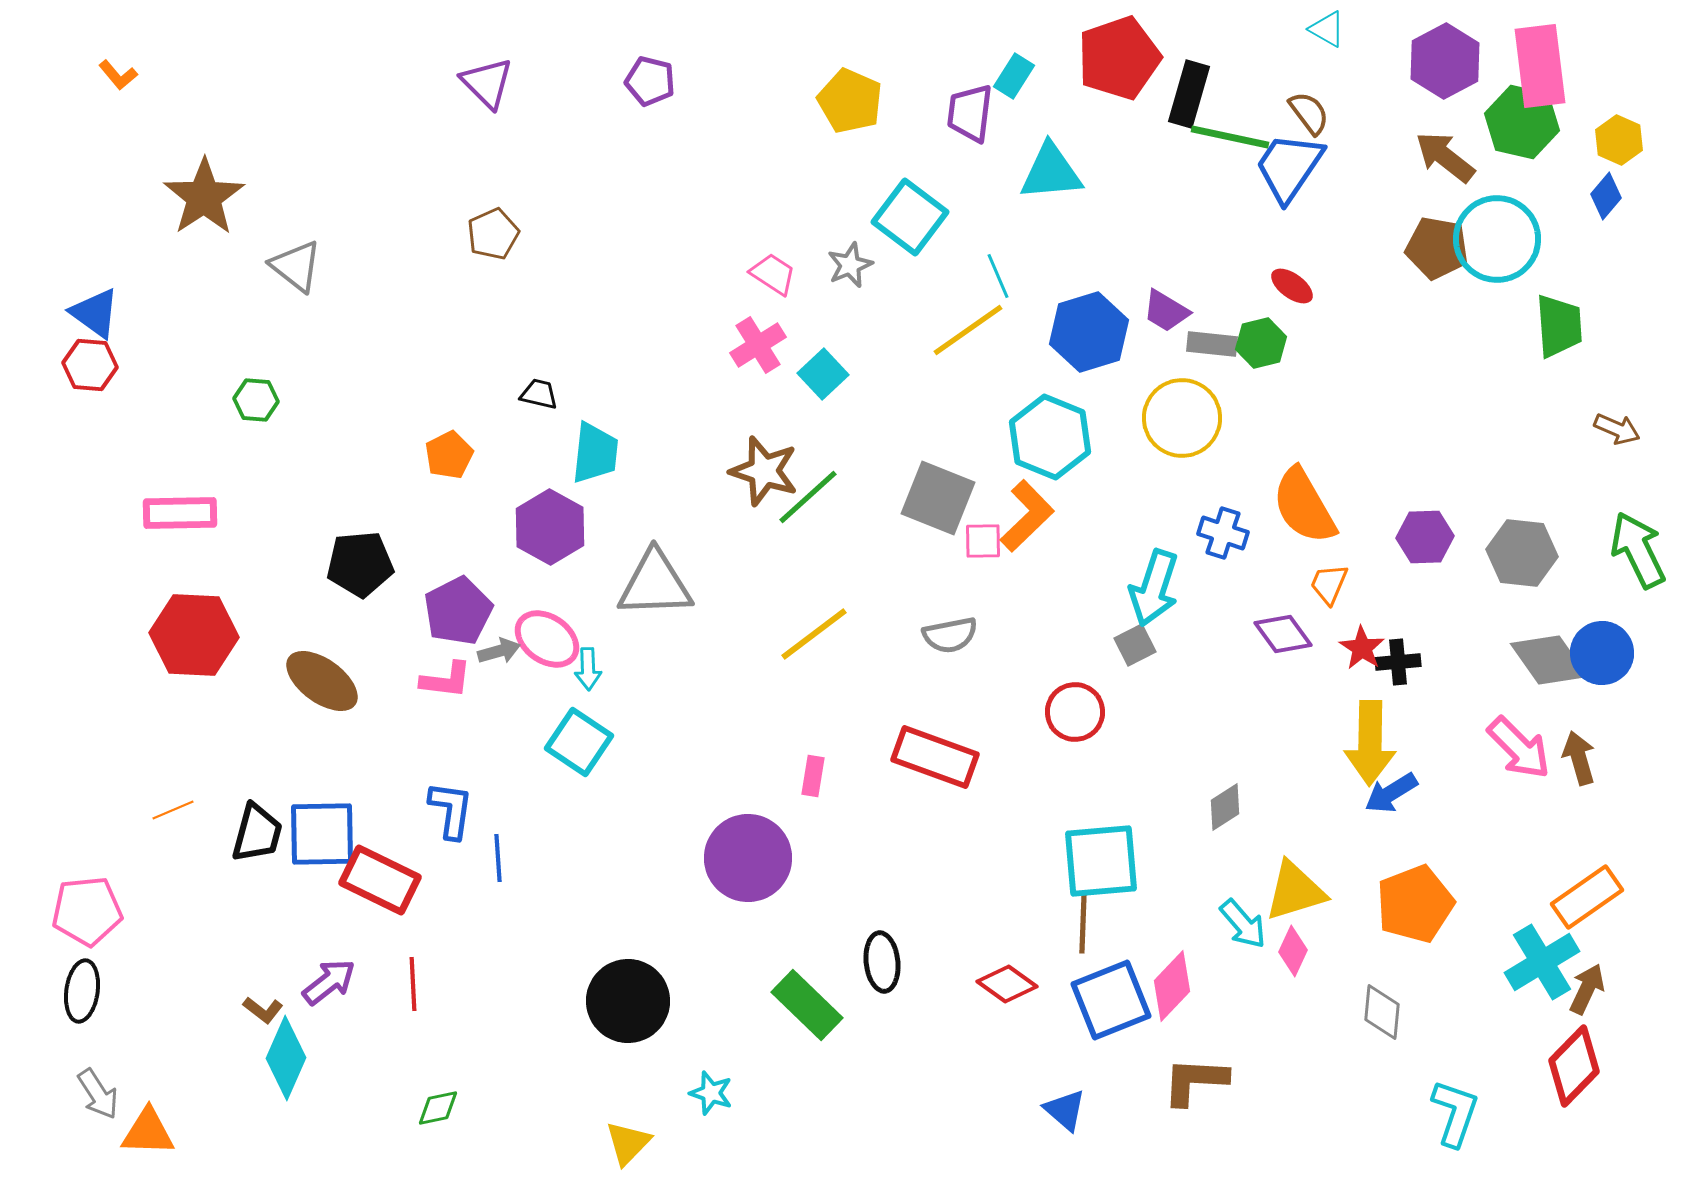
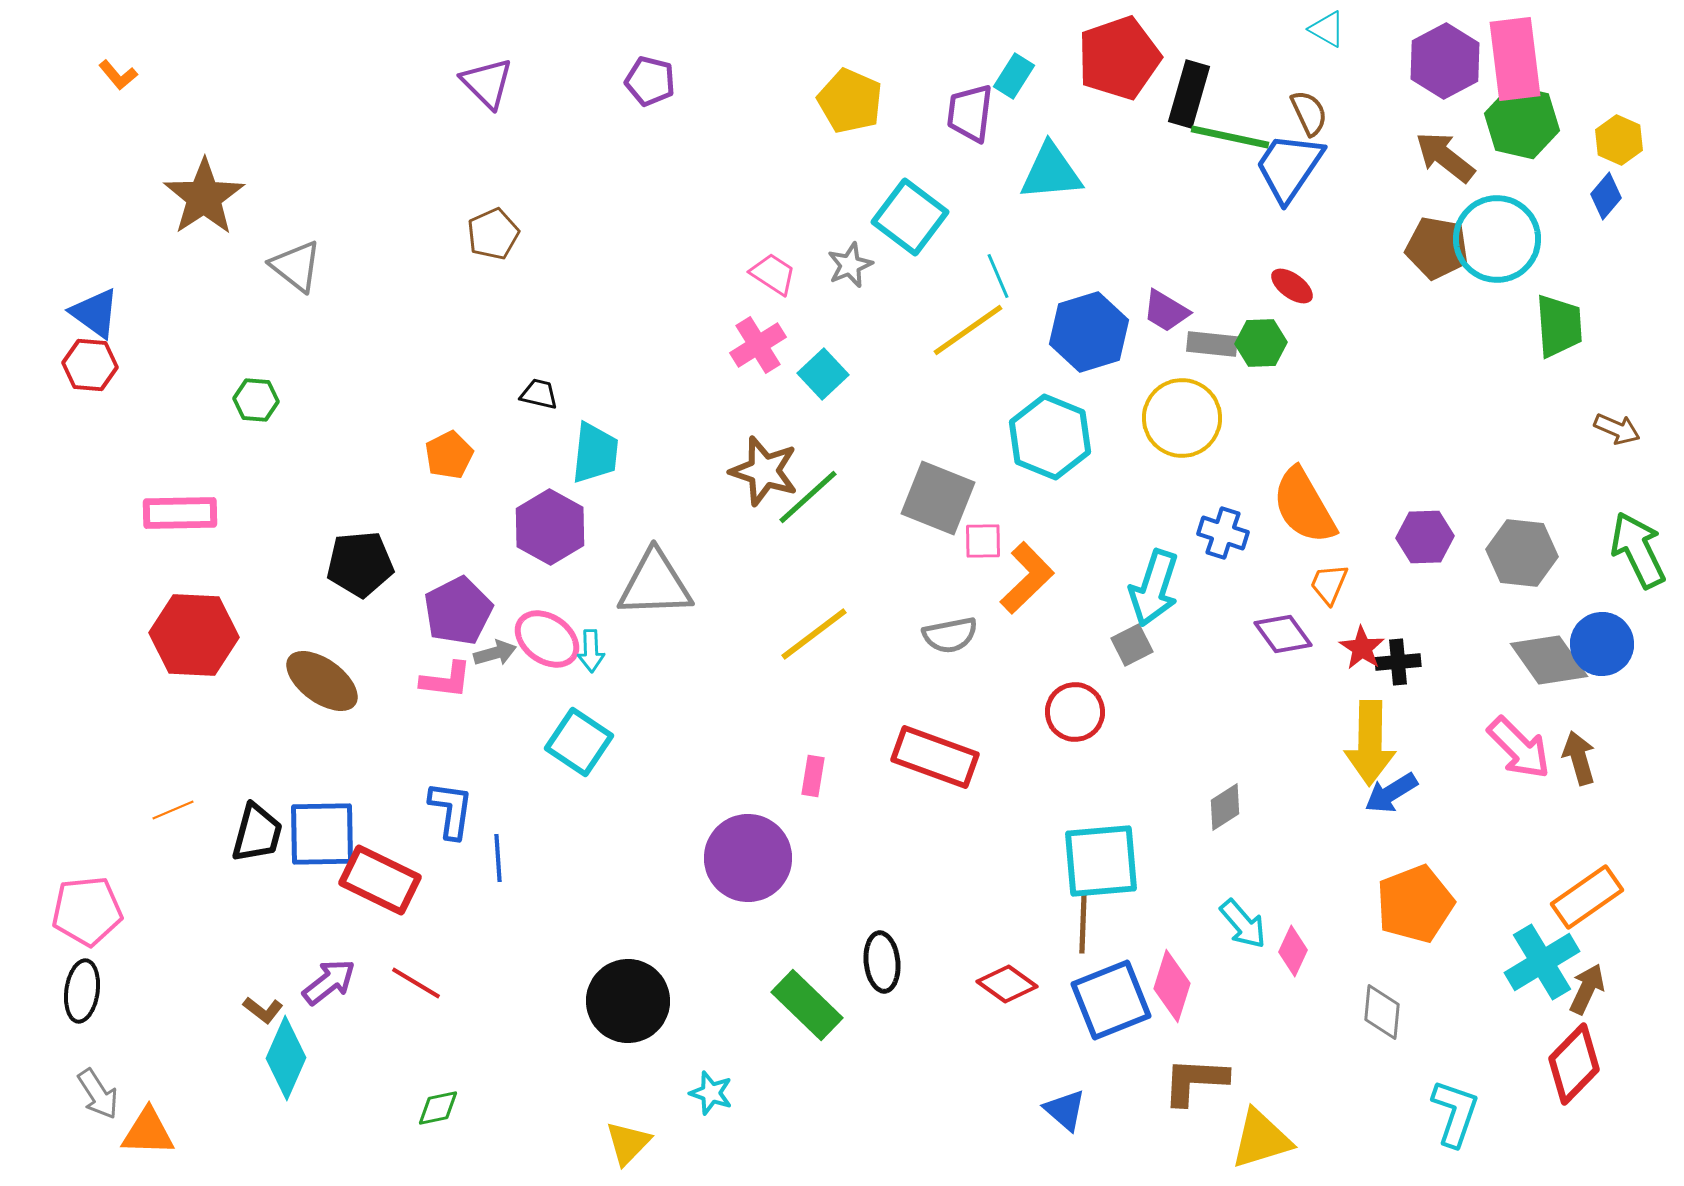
pink rectangle at (1540, 66): moved 25 px left, 7 px up
brown semicircle at (1309, 113): rotated 12 degrees clockwise
green hexagon at (1261, 343): rotated 12 degrees clockwise
orange L-shape at (1027, 516): moved 62 px down
gray square at (1135, 645): moved 3 px left
gray arrow at (499, 651): moved 4 px left, 2 px down
blue circle at (1602, 653): moved 9 px up
cyan arrow at (588, 669): moved 3 px right, 18 px up
yellow triangle at (1295, 891): moved 34 px left, 248 px down
red line at (413, 984): moved 3 px right, 1 px up; rotated 56 degrees counterclockwise
pink diamond at (1172, 986): rotated 26 degrees counterclockwise
red diamond at (1574, 1066): moved 2 px up
